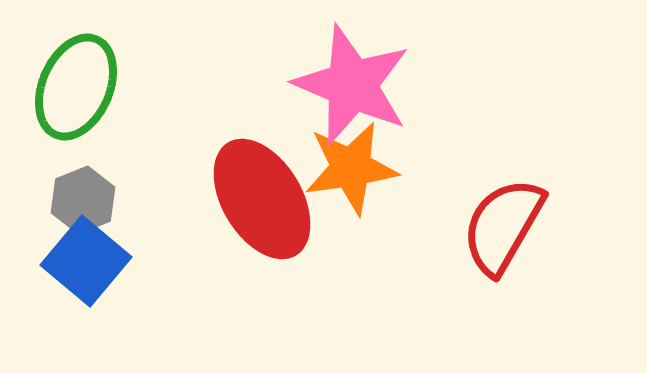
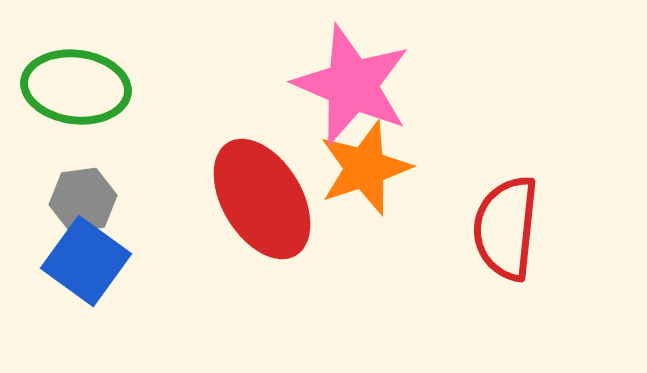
green ellipse: rotated 74 degrees clockwise
orange star: moved 14 px right; rotated 10 degrees counterclockwise
gray hexagon: rotated 14 degrees clockwise
red semicircle: moved 3 px right, 2 px down; rotated 24 degrees counterclockwise
blue square: rotated 4 degrees counterclockwise
